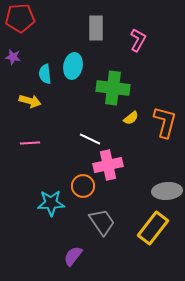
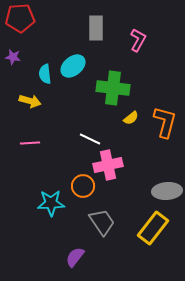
cyan ellipse: rotated 40 degrees clockwise
purple semicircle: moved 2 px right, 1 px down
